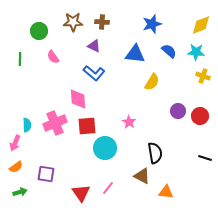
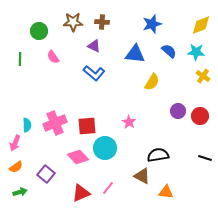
yellow cross: rotated 16 degrees clockwise
pink diamond: moved 58 px down; rotated 40 degrees counterclockwise
black semicircle: moved 3 px right, 2 px down; rotated 90 degrees counterclockwise
purple square: rotated 30 degrees clockwise
red triangle: rotated 42 degrees clockwise
